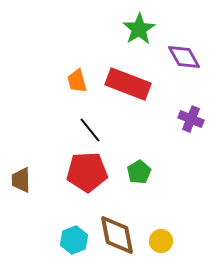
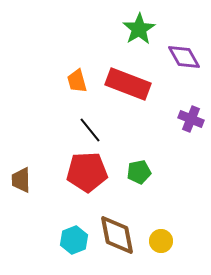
green pentagon: rotated 20 degrees clockwise
